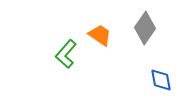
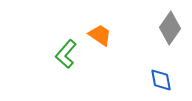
gray diamond: moved 25 px right
